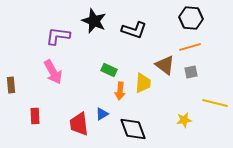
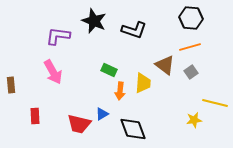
gray square: rotated 24 degrees counterclockwise
yellow star: moved 10 px right
red trapezoid: rotated 70 degrees counterclockwise
